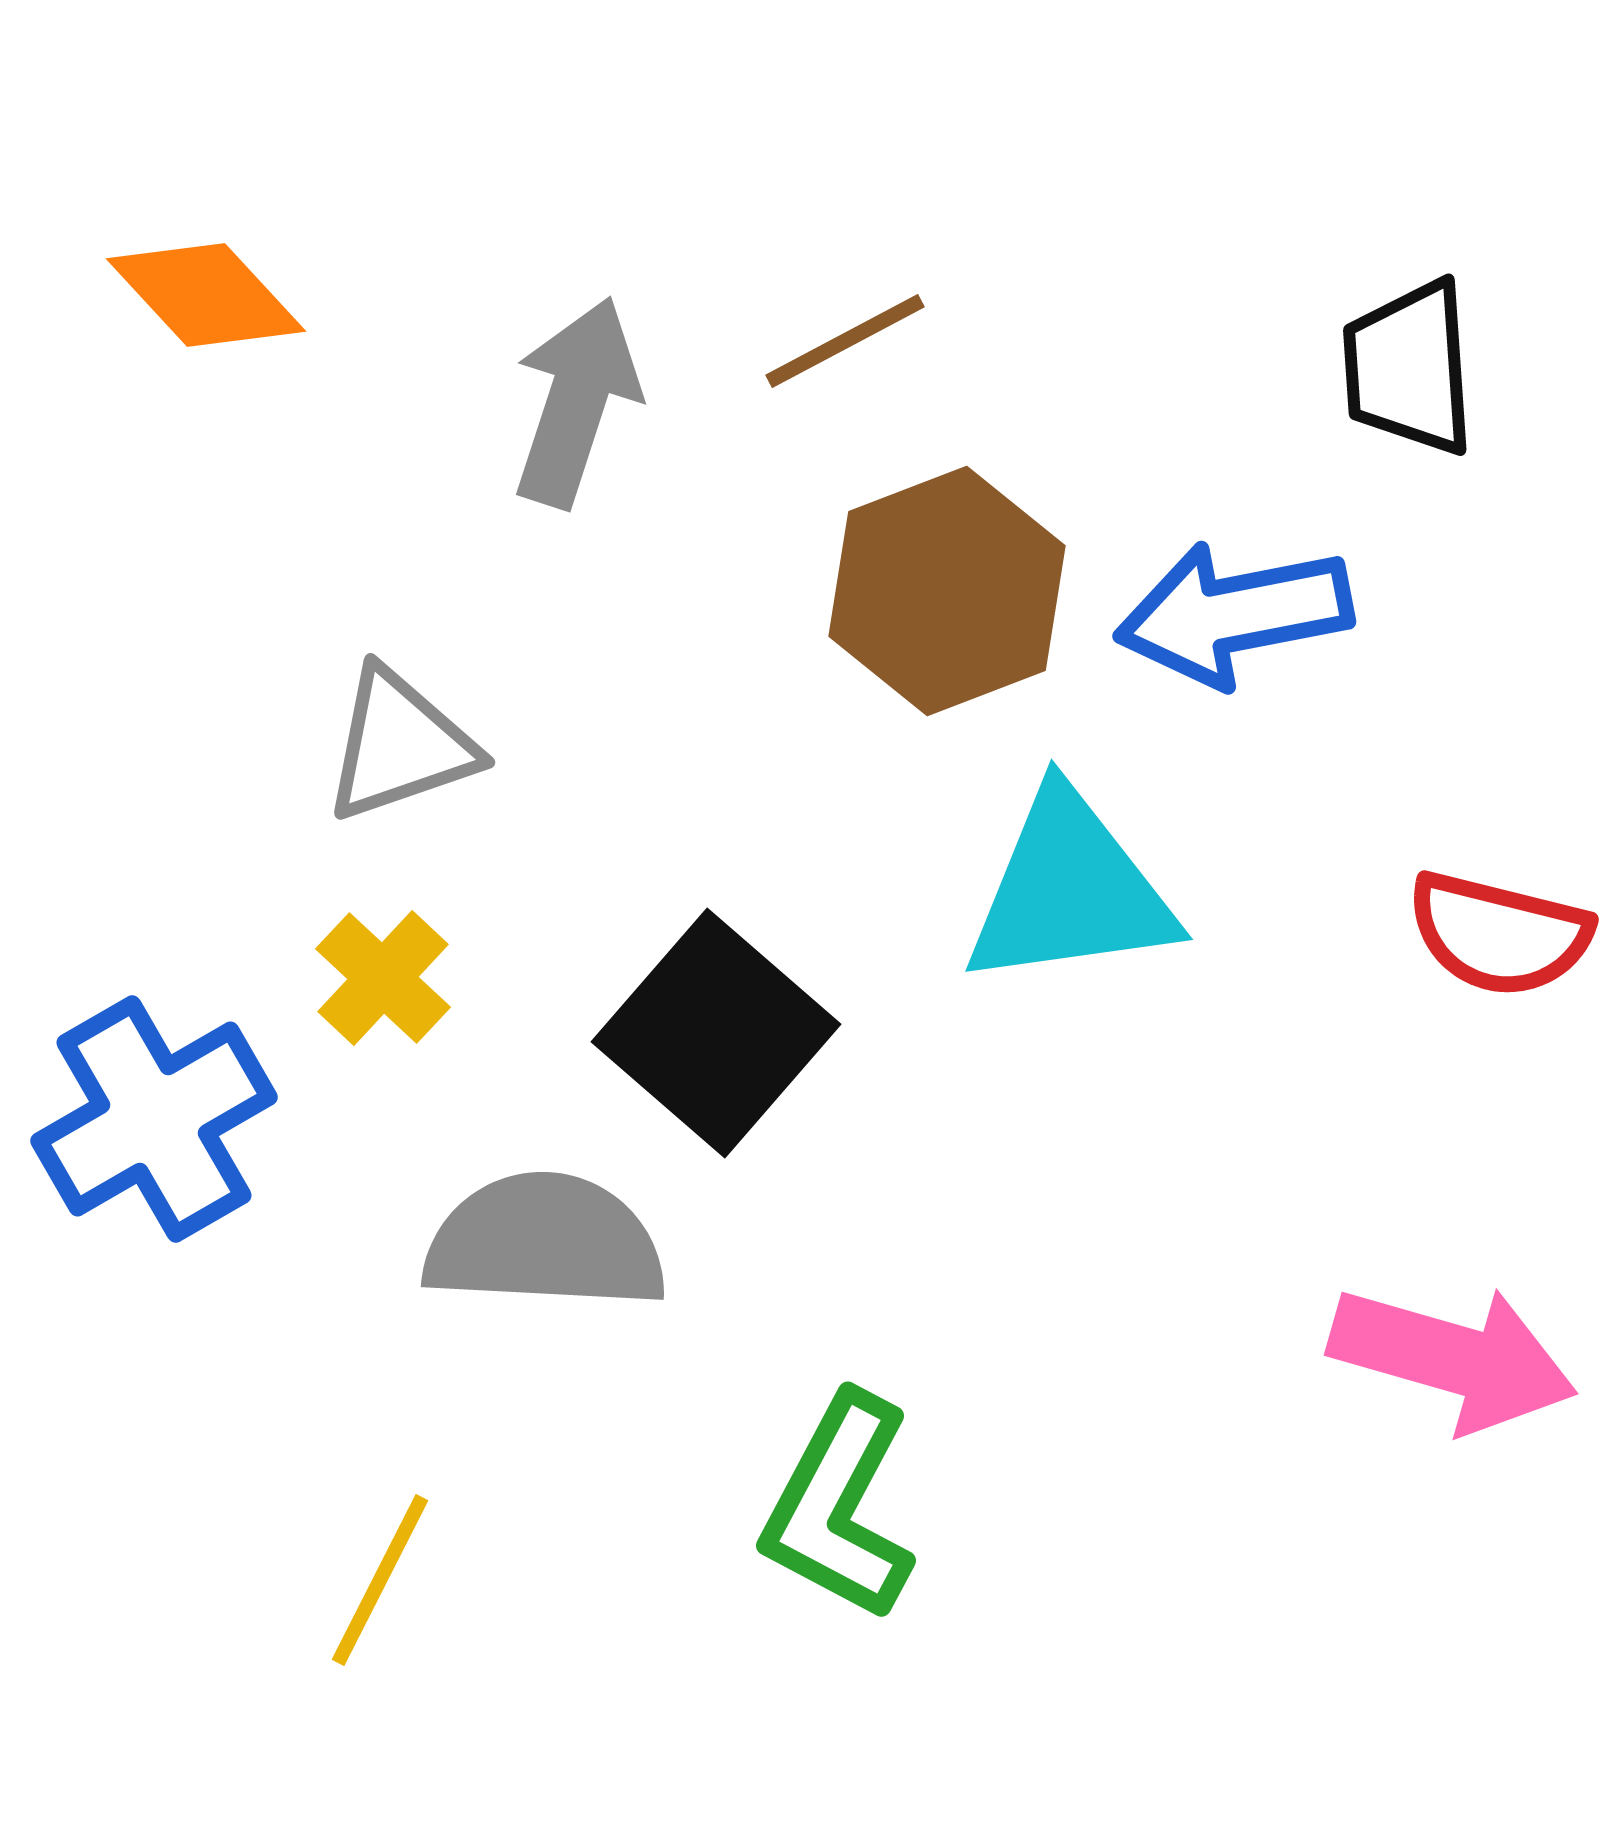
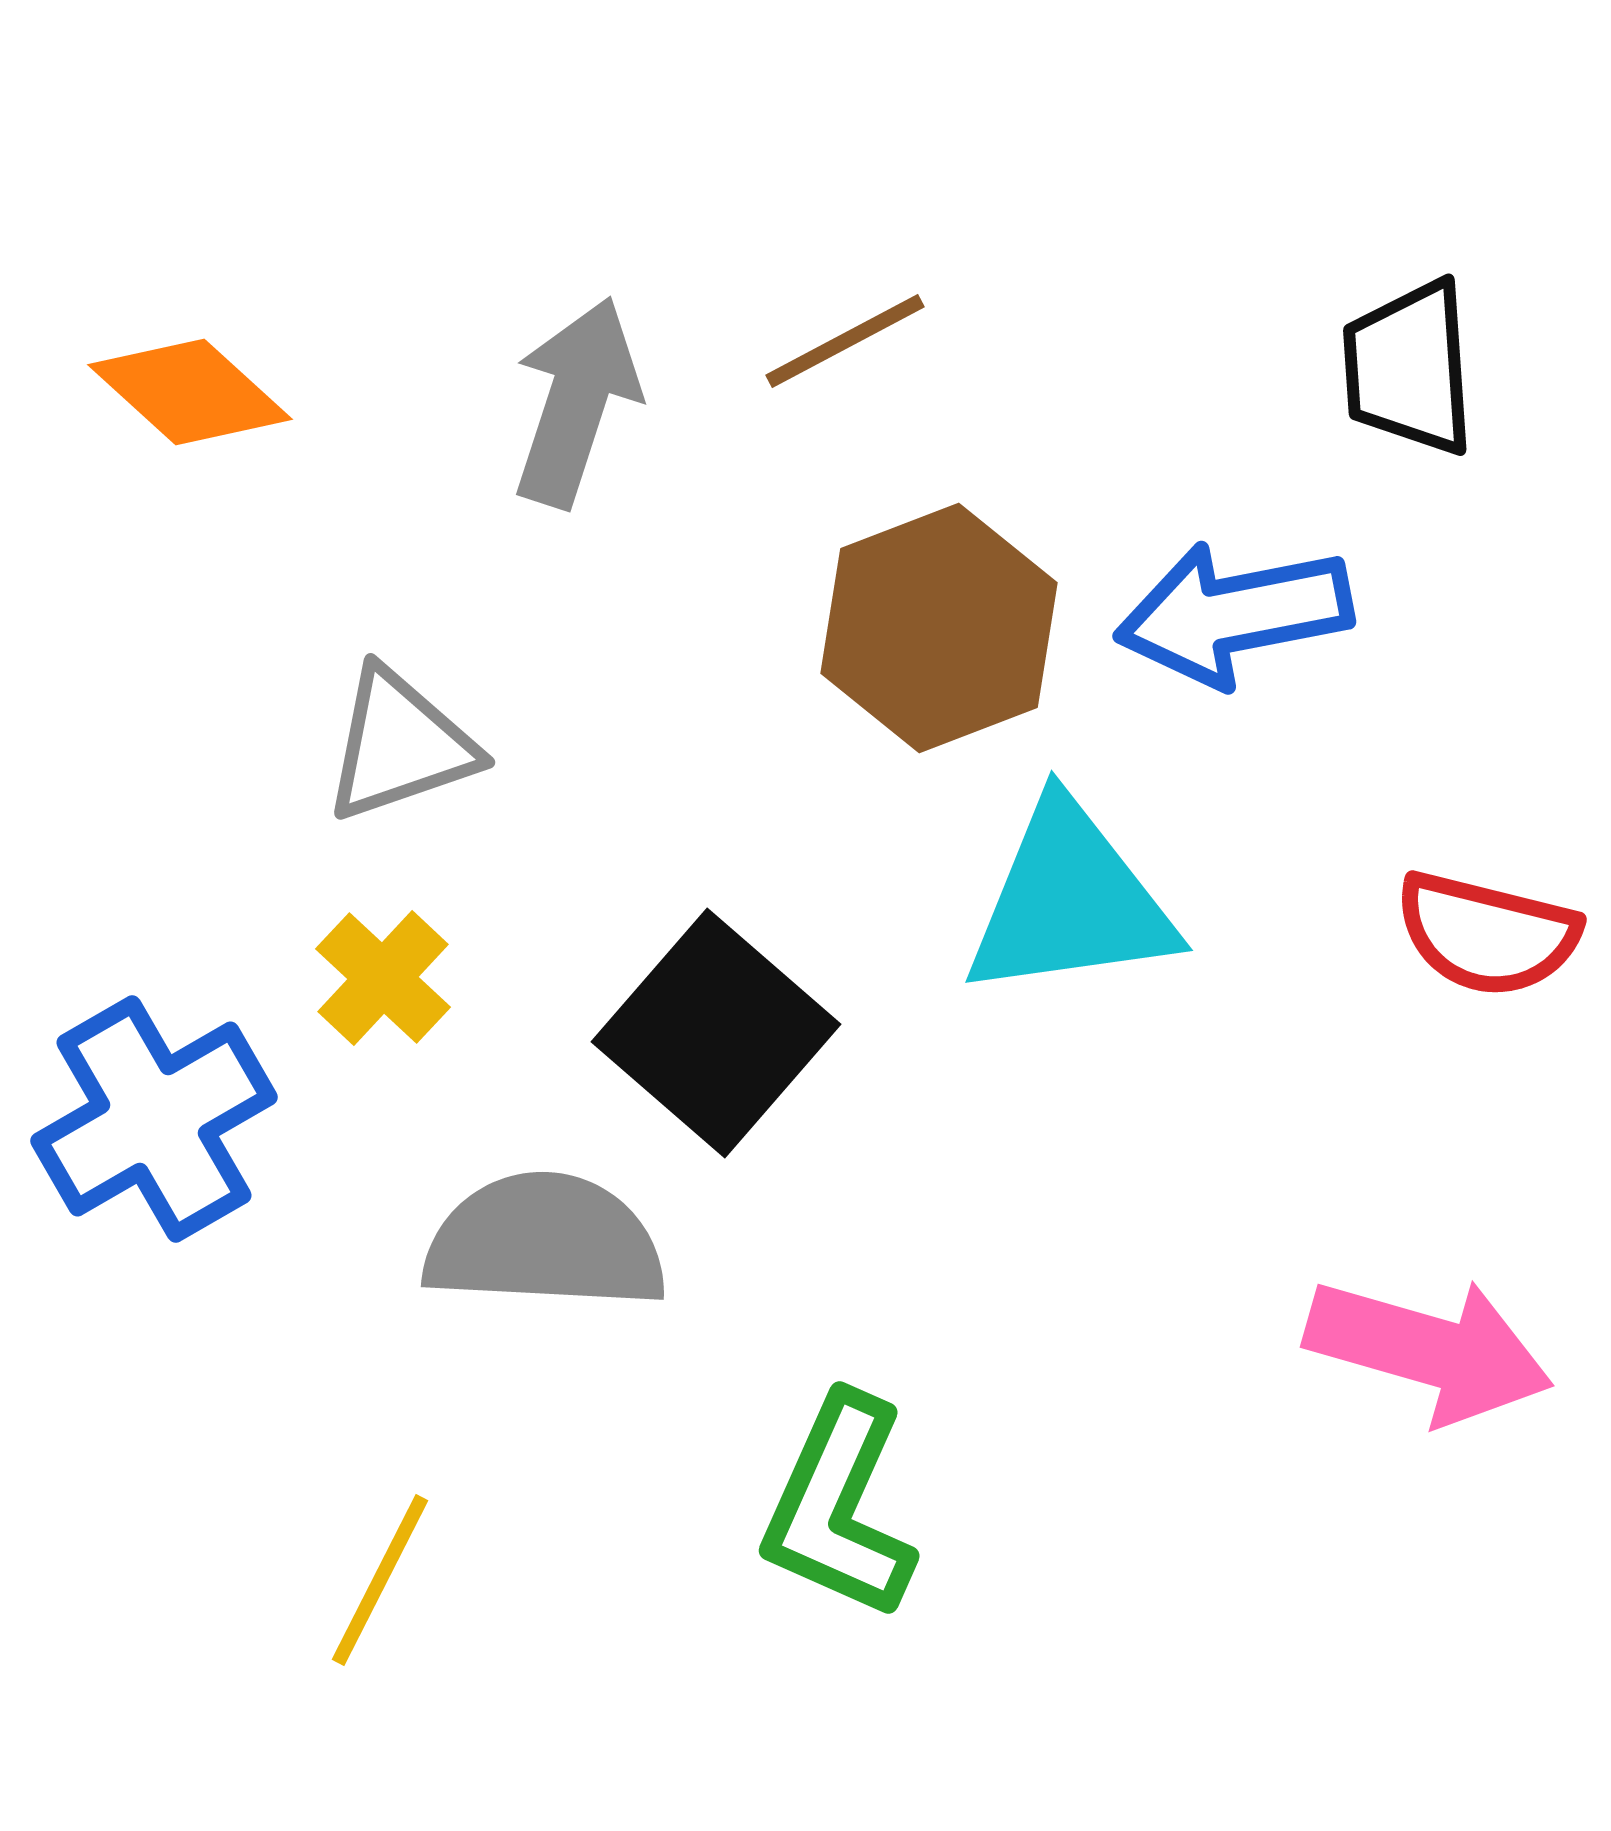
orange diamond: moved 16 px left, 97 px down; rotated 5 degrees counterclockwise
brown hexagon: moved 8 px left, 37 px down
cyan triangle: moved 11 px down
red semicircle: moved 12 px left
pink arrow: moved 24 px left, 8 px up
green L-shape: rotated 4 degrees counterclockwise
